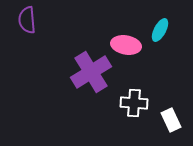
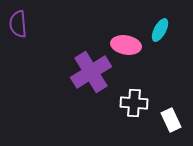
purple semicircle: moved 9 px left, 4 px down
